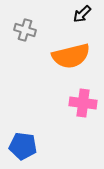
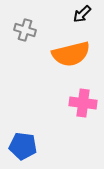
orange semicircle: moved 2 px up
